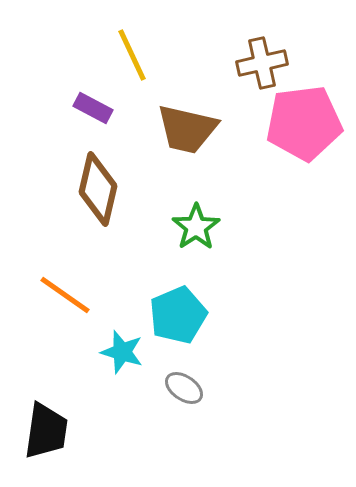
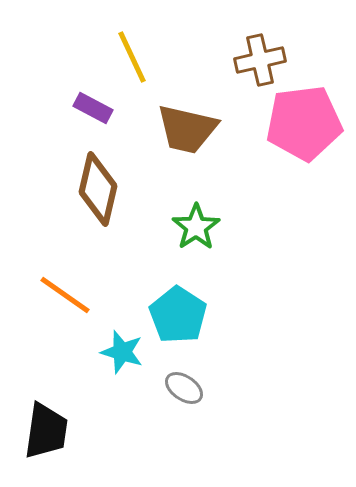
yellow line: moved 2 px down
brown cross: moved 2 px left, 3 px up
cyan pentagon: rotated 16 degrees counterclockwise
